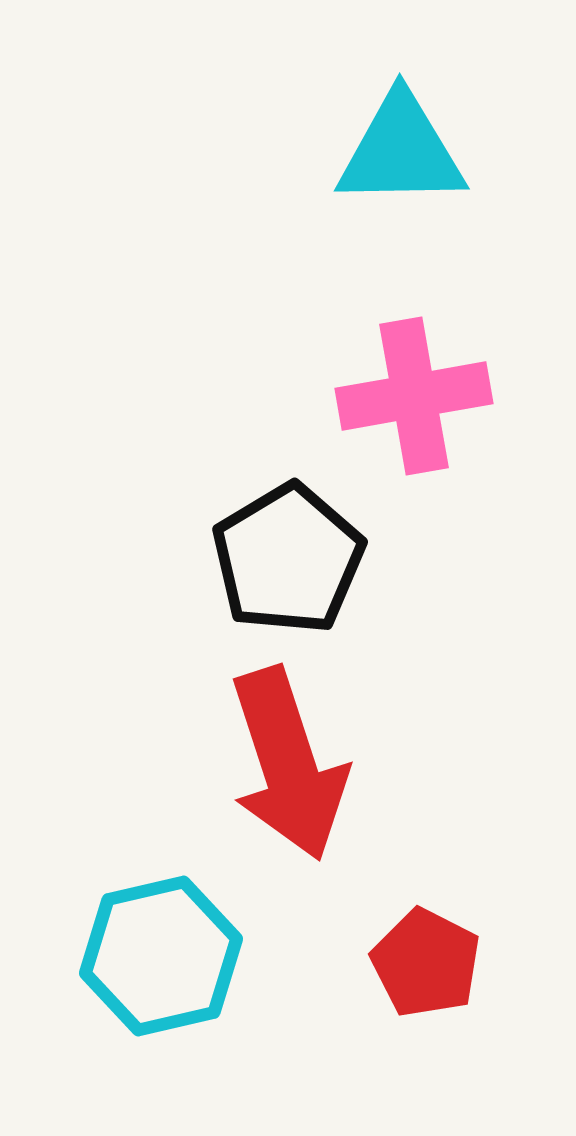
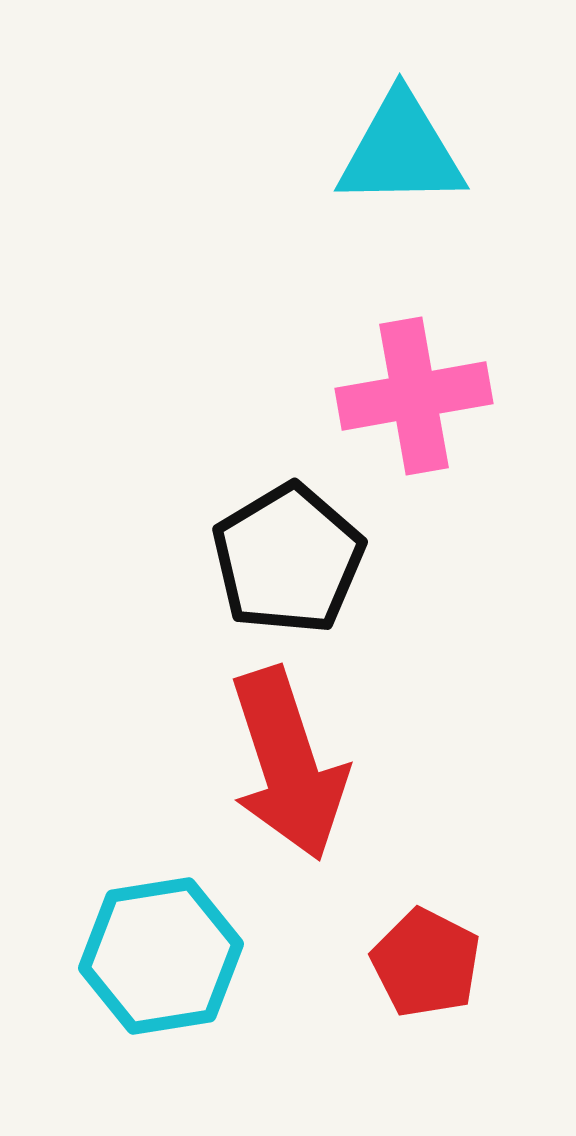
cyan hexagon: rotated 4 degrees clockwise
